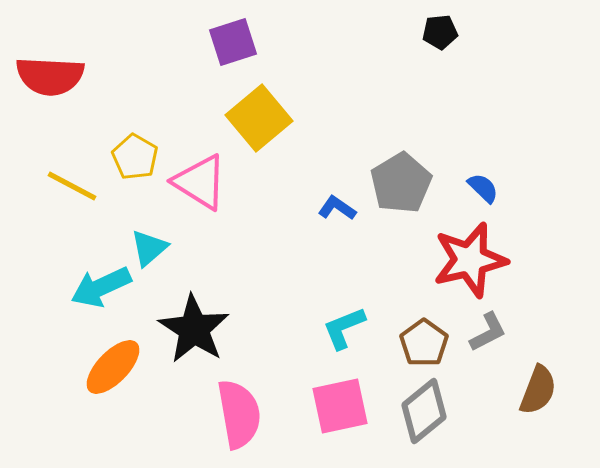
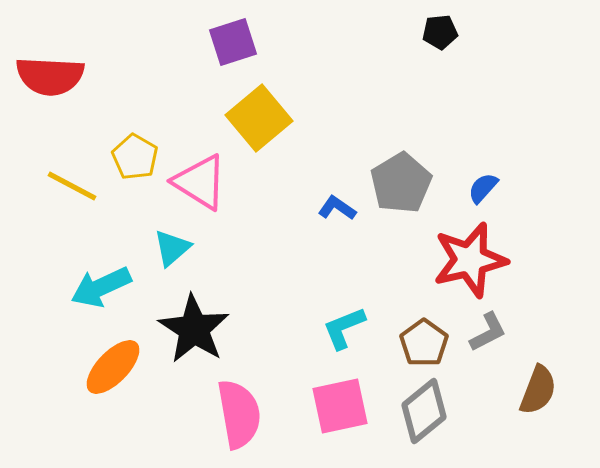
blue semicircle: rotated 92 degrees counterclockwise
cyan triangle: moved 23 px right
